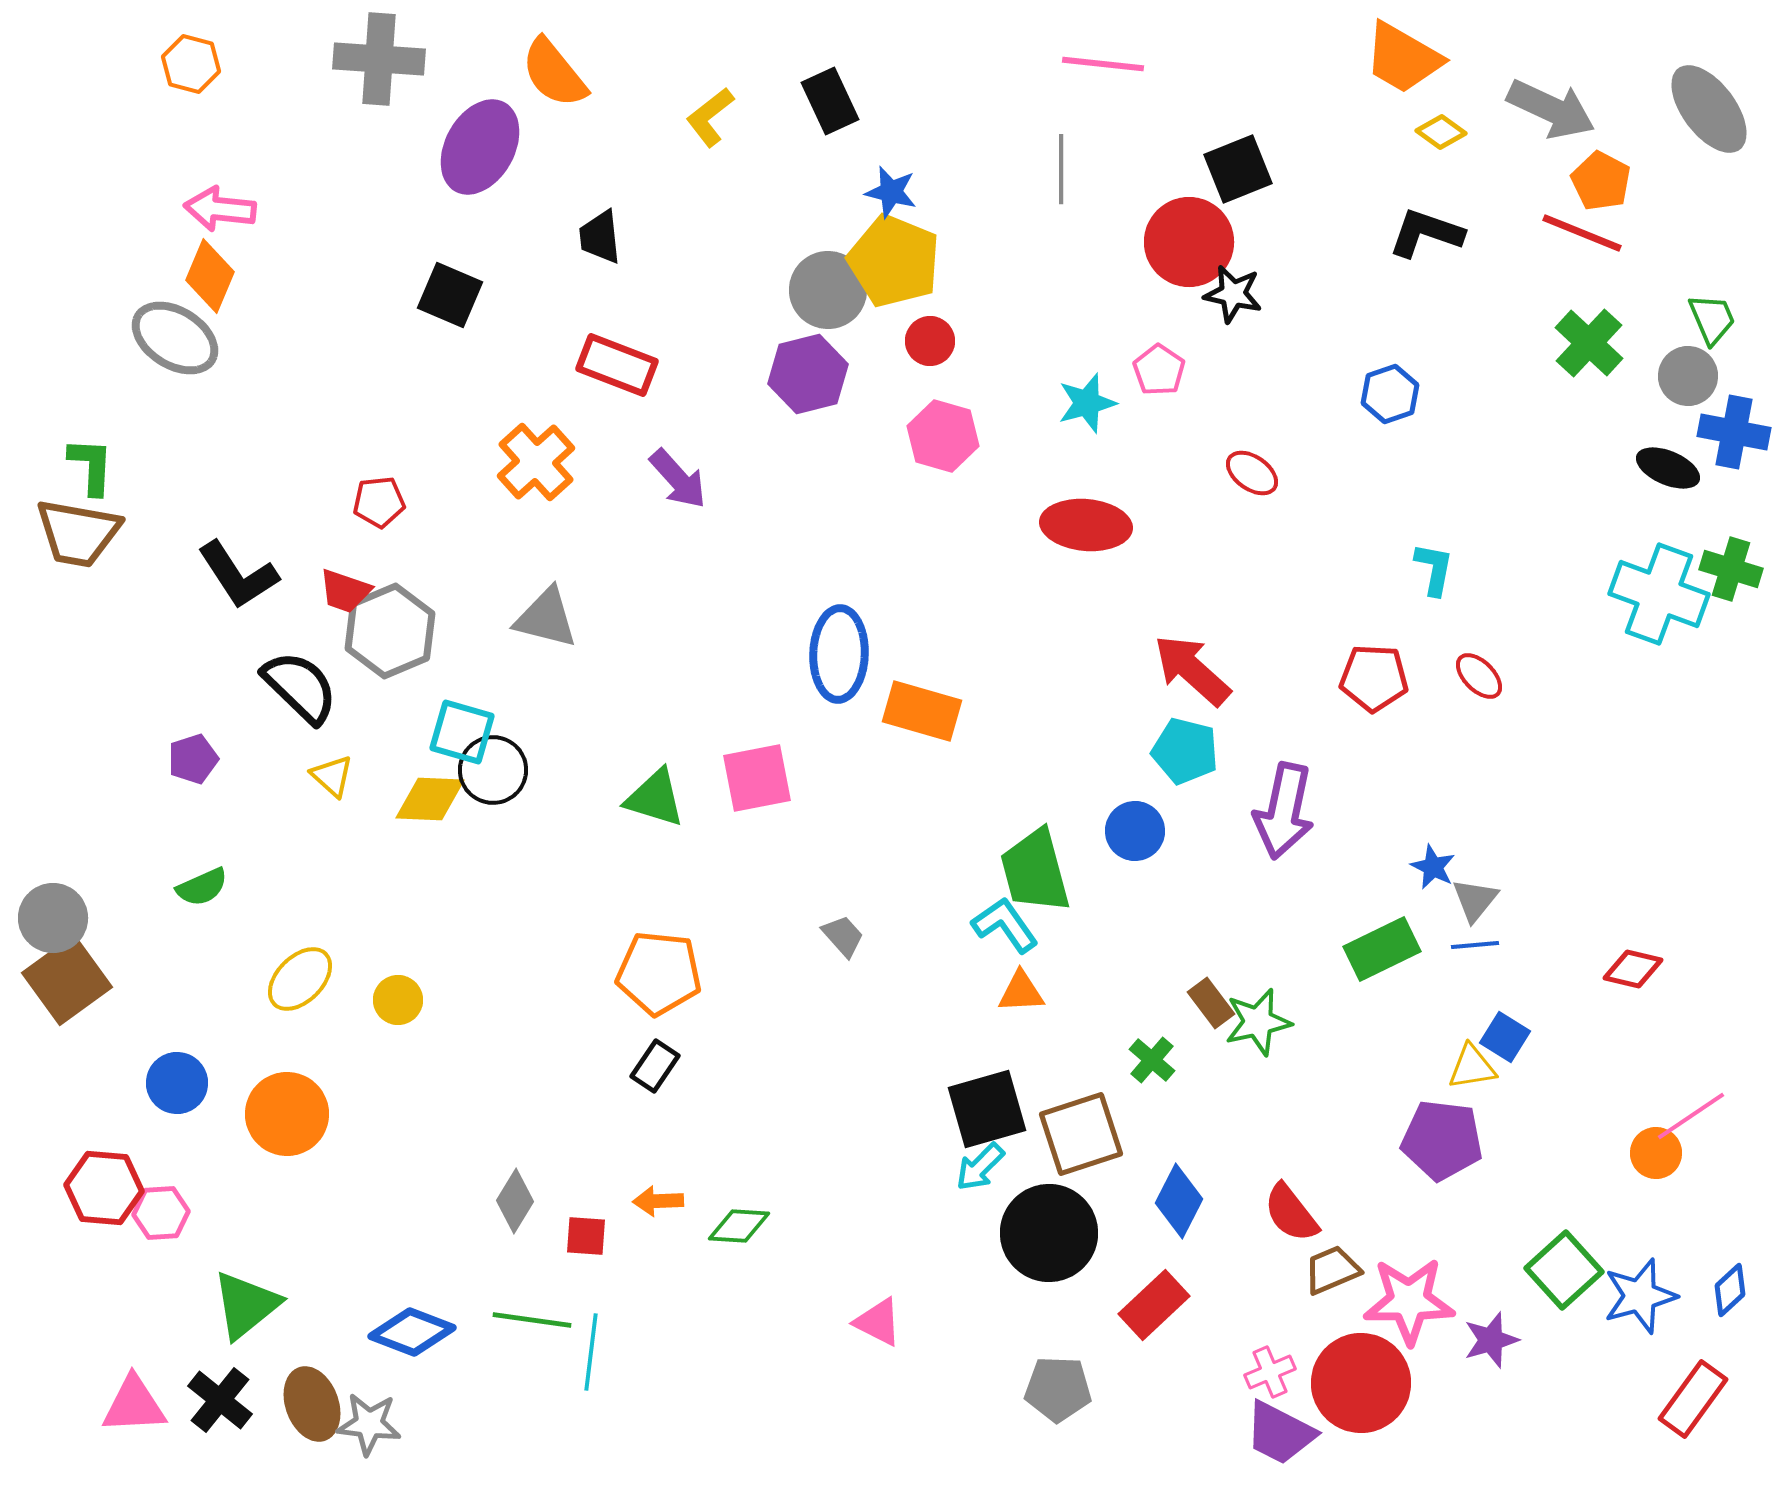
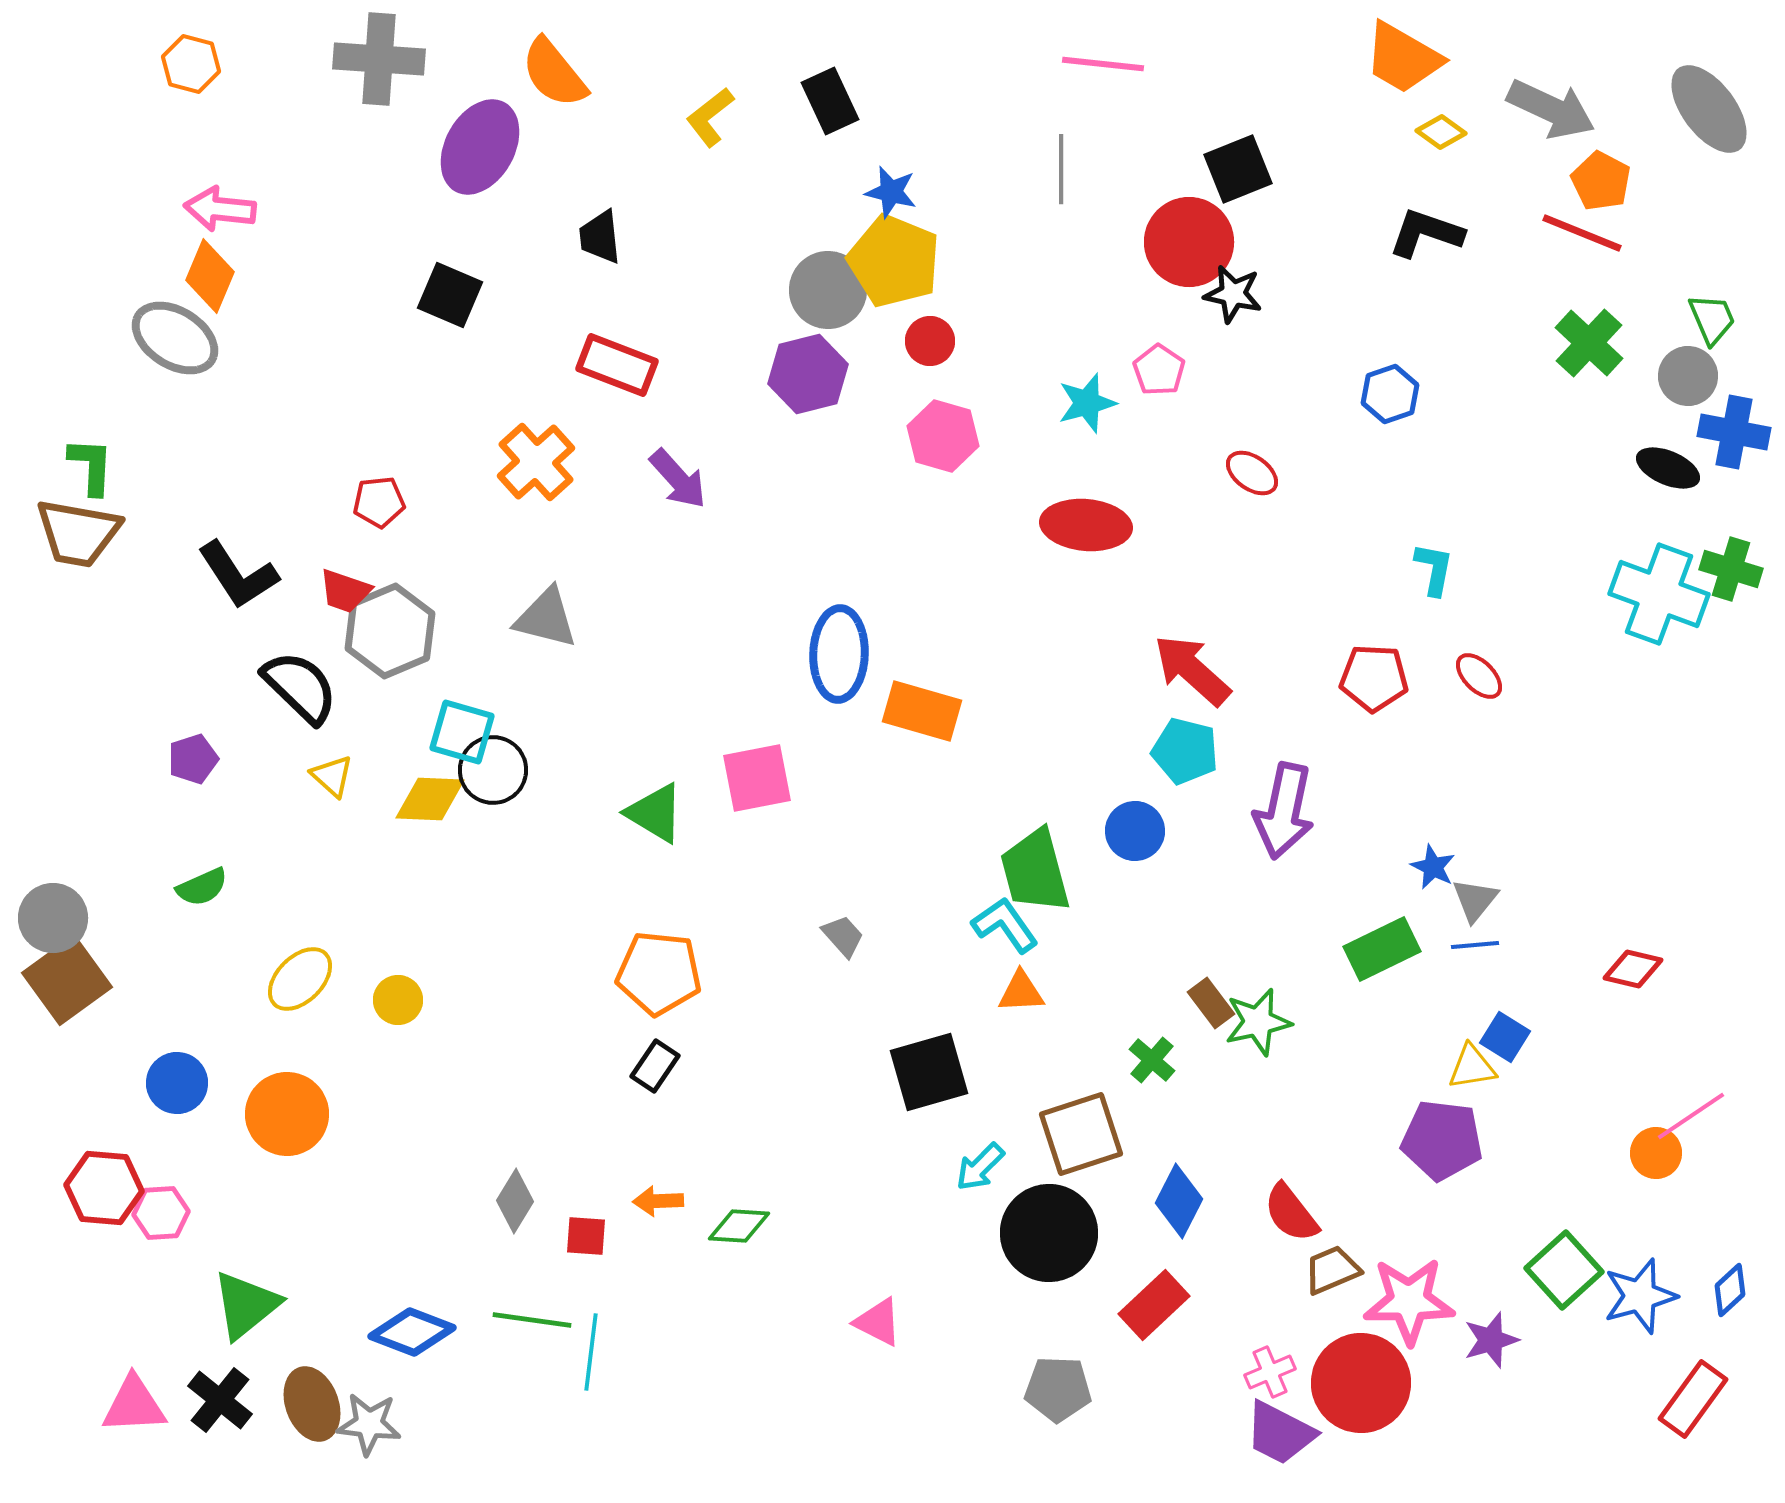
green triangle at (655, 798): moved 15 px down; rotated 14 degrees clockwise
black square at (987, 1109): moved 58 px left, 37 px up
